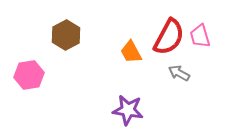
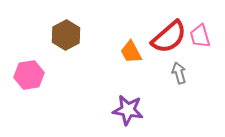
red semicircle: rotated 21 degrees clockwise
gray arrow: rotated 45 degrees clockwise
